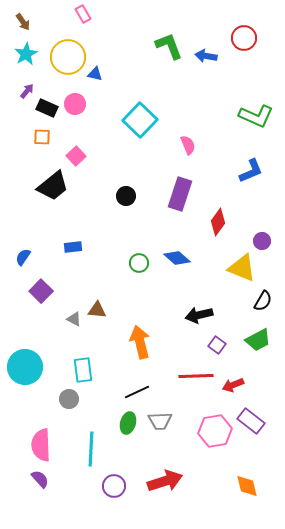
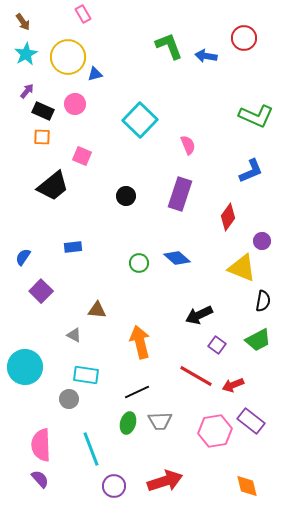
blue triangle at (95, 74): rotated 28 degrees counterclockwise
black rectangle at (47, 108): moved 4 px left, 3 px down
pink square at (76, 156): moved 6 px right; rotated 24 degrees counterclockwise
red diamond at (218, 222): moved 10 px right, 5 px up
black semicircle at (263, 301): rotated 20 degrees counterclockwise
black arrow at (199, 315): rotated 12 degrees counterclockwise
gray triangle at (74, 319): moved 16 px down
cyan rectangle at (83, 370): moved 3 px right, 5 px down; rotated 75 degrees counterclockwise
red line at (196, 376): rotated 32 degrees clockwise
cyan line at (91, 449): rotated 24 degrees counterclockwise
